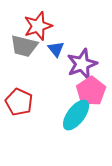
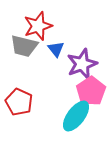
cyan ellipse: moved 1 px down
